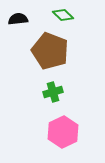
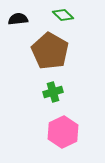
brown pentagon: rotated 9 degrees clockwise
